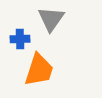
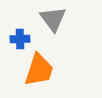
gray triangle: moved 2 px right; rotated 12 degrees counterclockwise
